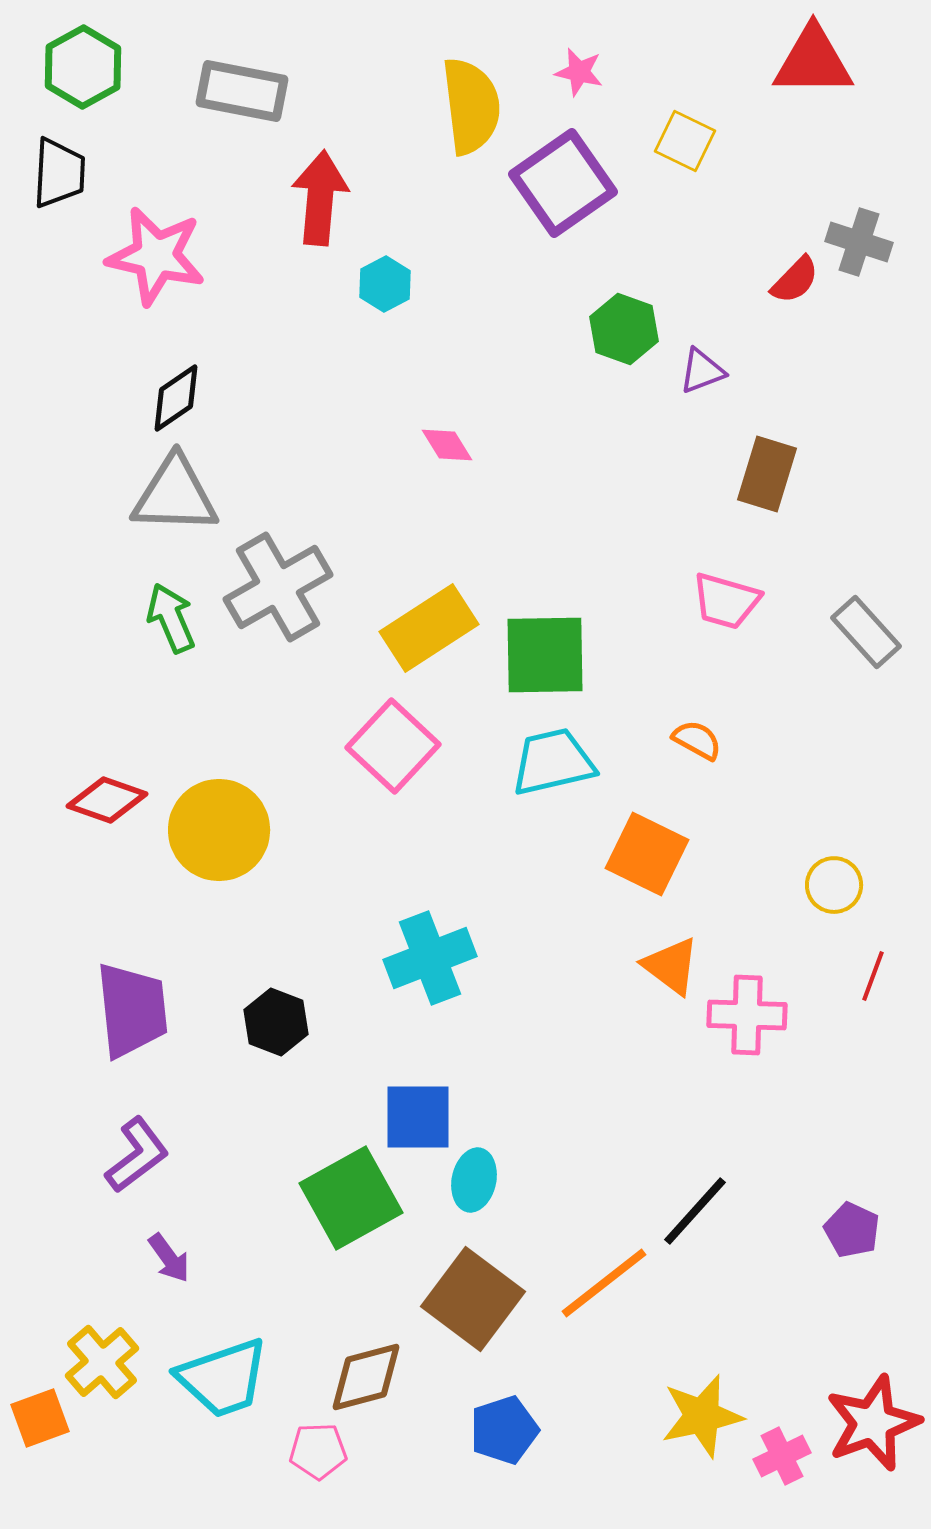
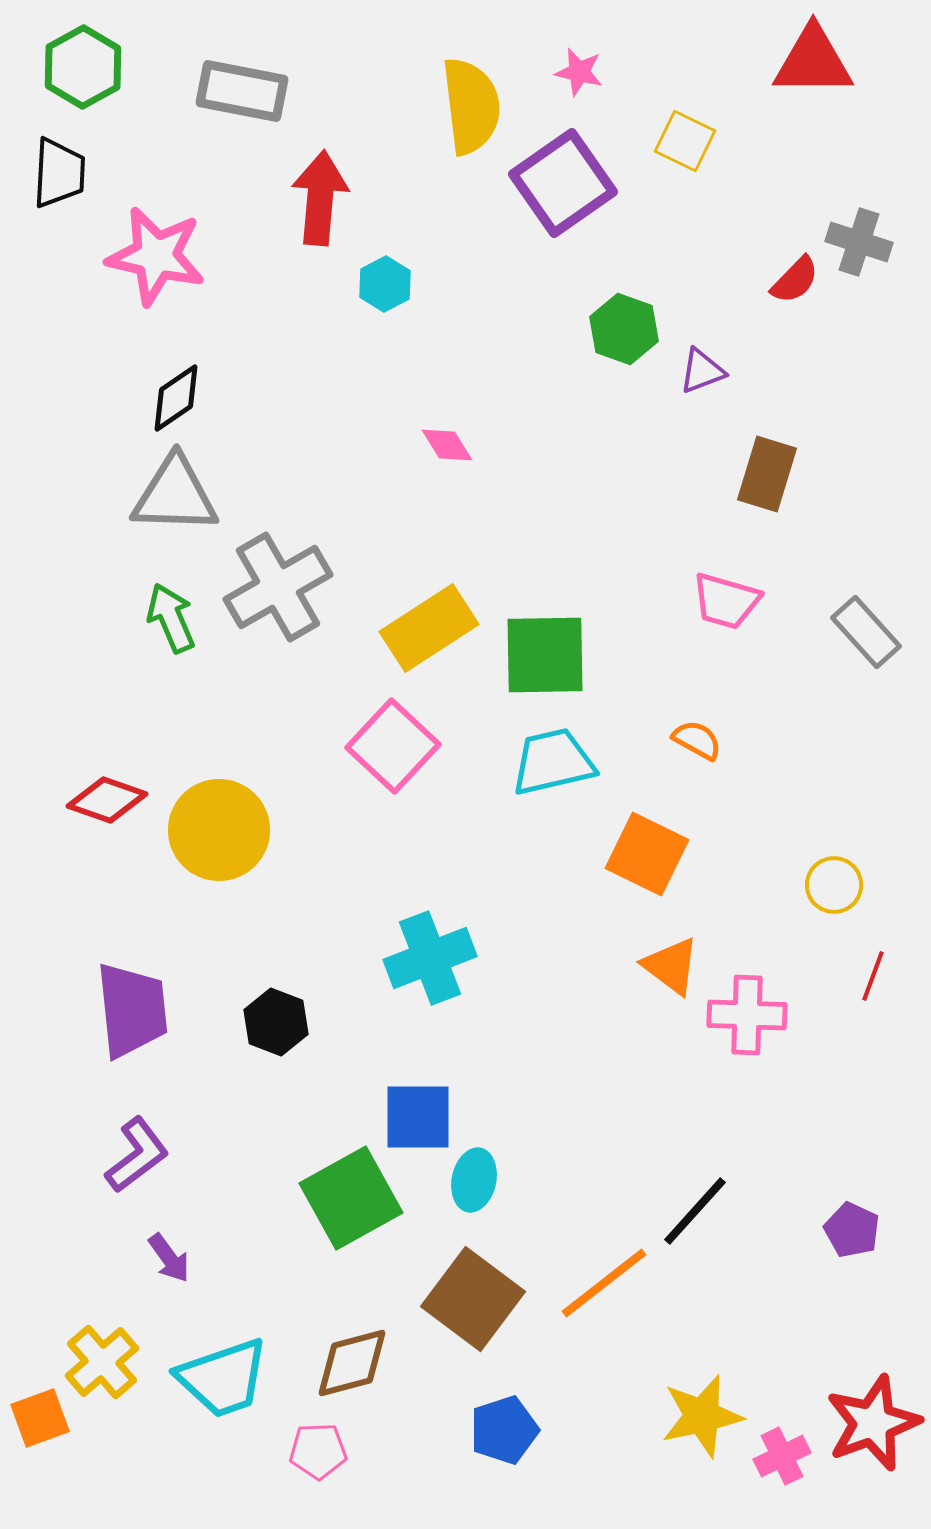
brown diamond at (366, 1377): moved 14 px left, 14 px up
